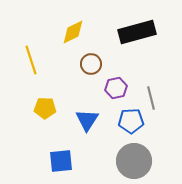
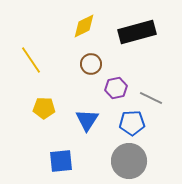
yellow diamond: moved 11 px right, 6 px up
yellow line: rotated 16 degrees counterclockwise
gray line: rotated 50 degrees counterclockwise
yellow pentagon: moved 1 px left
blue pentagon: moved 1 px right, 2 px down
gray circle: moved 5 px left
